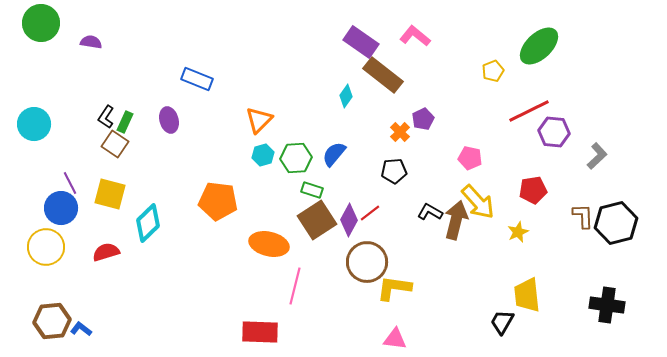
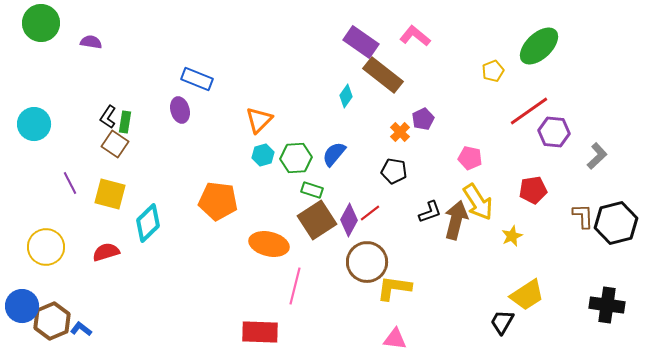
red line at (529, 111): rotated 9 degrees counterclockwise
black L-shape at (106, 117): moved 2 px right
purple ellipse at (169, 120): moved 11 px right, 10 px up
green rectangle at (125, 122): rotated 15 degrees counterclockwise
black pentagon at (394, 171): rotated 15 degrees clockwise
yellow arrow at (478, 202): rotated 9 degrees clockwise
blue circle at (61, 208): moved 39 px left, 98 px down
black L-shape at (430, 212): rotated 130 degrees clockwise
yellow star at (518, 232): moved 6 px left, 4 px down
yellow trapezoid at (527, 295): rotated 117 degrees counterclockwise
brown hexagon at (52, 321): rotated 18 degrees counterclockwise
